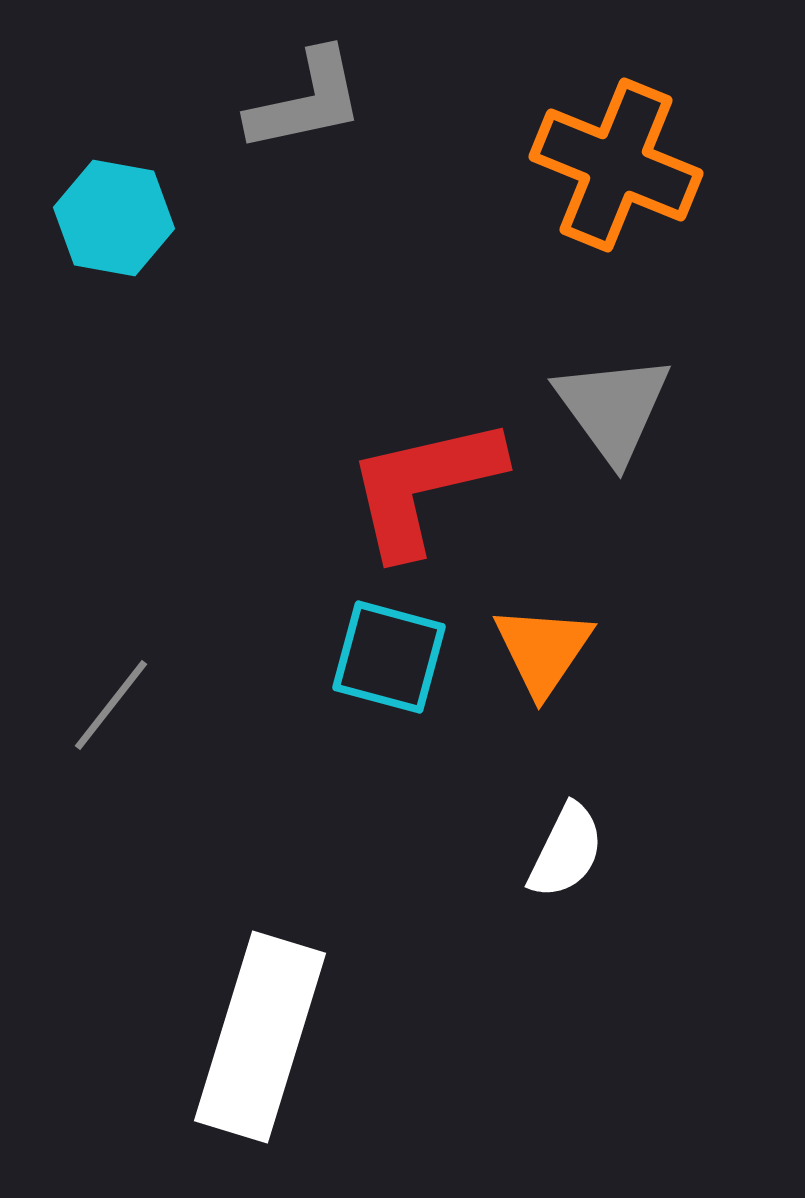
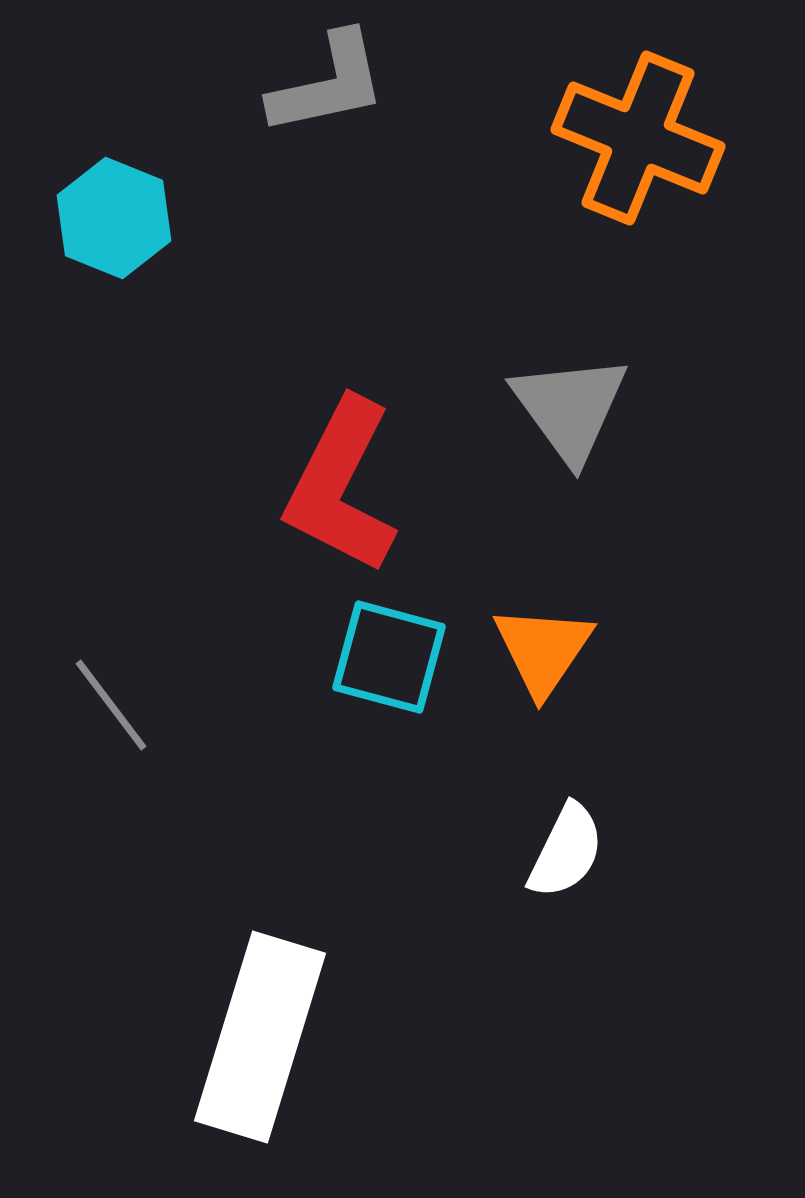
gray L-shape: moved 22 px right, 17 px up
orange cross: moved 22 px right, 27 px up
cyan hexagon: rotated 12 degrees clockwise
gray triangle: moved 43 px left
red L-shape: moved 83 px left; rotated 50 degrees counterclockwise
gray line: rotated 75 degrees counterclockwise
